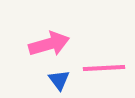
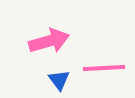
pink arrow: moved 3 px up
